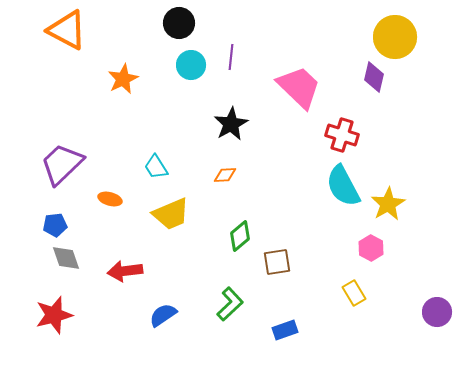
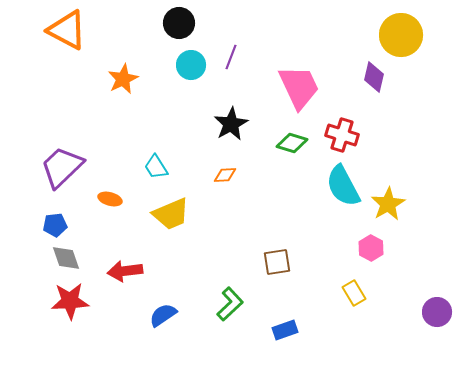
yellow circle: moved 6 px right, 2 px up
purple line: rotated 15 degrees clockwise
pink trapezoid: rotated 21 degrees clockwise
purple trapezoid: moved 3 px down
green diamond: moved 52 px right, 93 px up; rotated 56 degrees clockwise
red star: moved 16 px right, 14 px up; rotated 12 degrees clockwise
